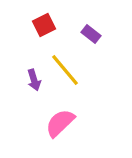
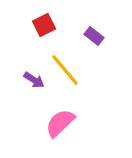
purple rectangle: moved 3 px right, 2 px down
purple arrow: rotated 40 degrees counterclockwise
